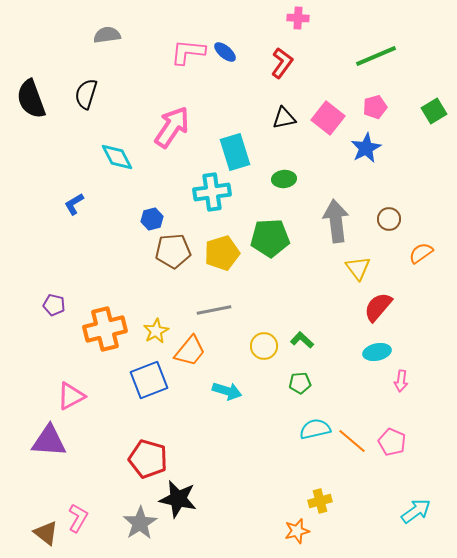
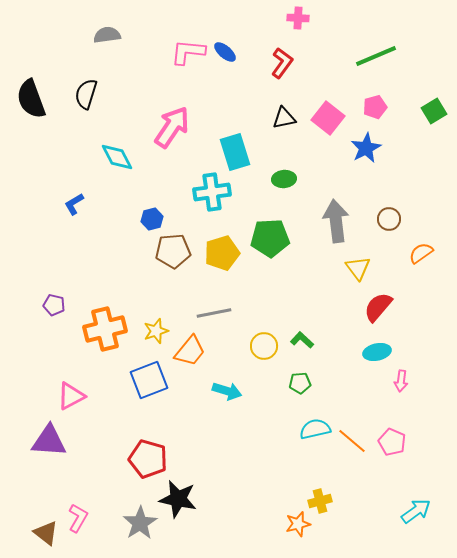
gray line at (214, 310): moved 3 px down
yellow star at (156, 331): rotated 10 degrees clockwise
orange star at (297, 531): moved 1 px right, 7 px up
